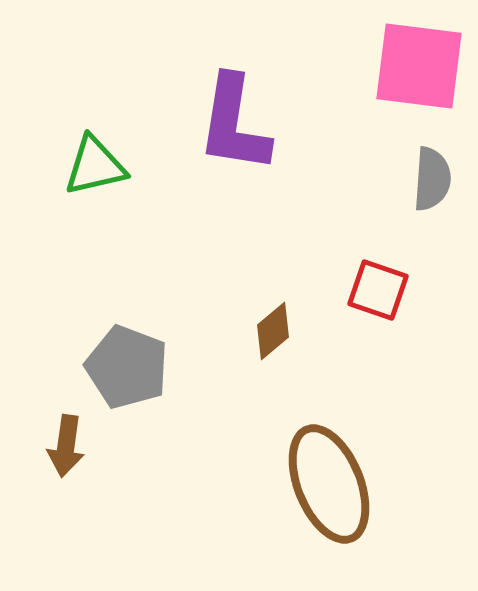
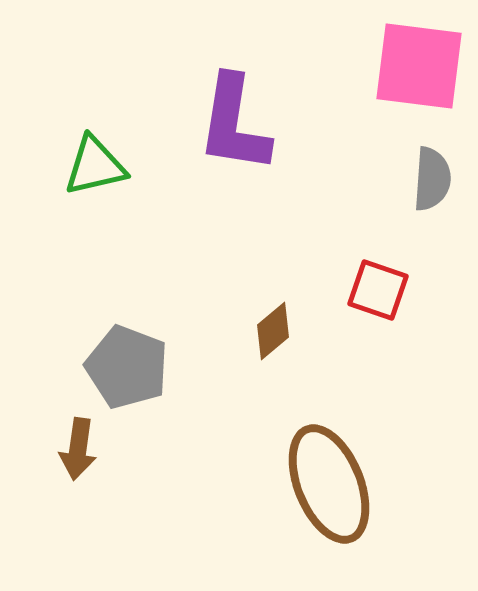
brown arrow: moved 12 px right, 3 px down
